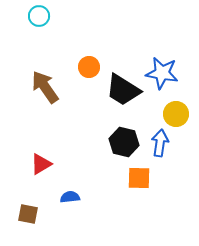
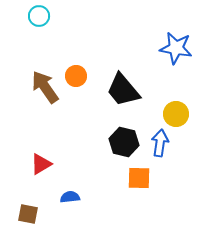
orange circle: moved 13 px left, 9 px down
blue star: moved 14 px right, 25 px up
black trapezoid: rotated 18 degrees clockwise
